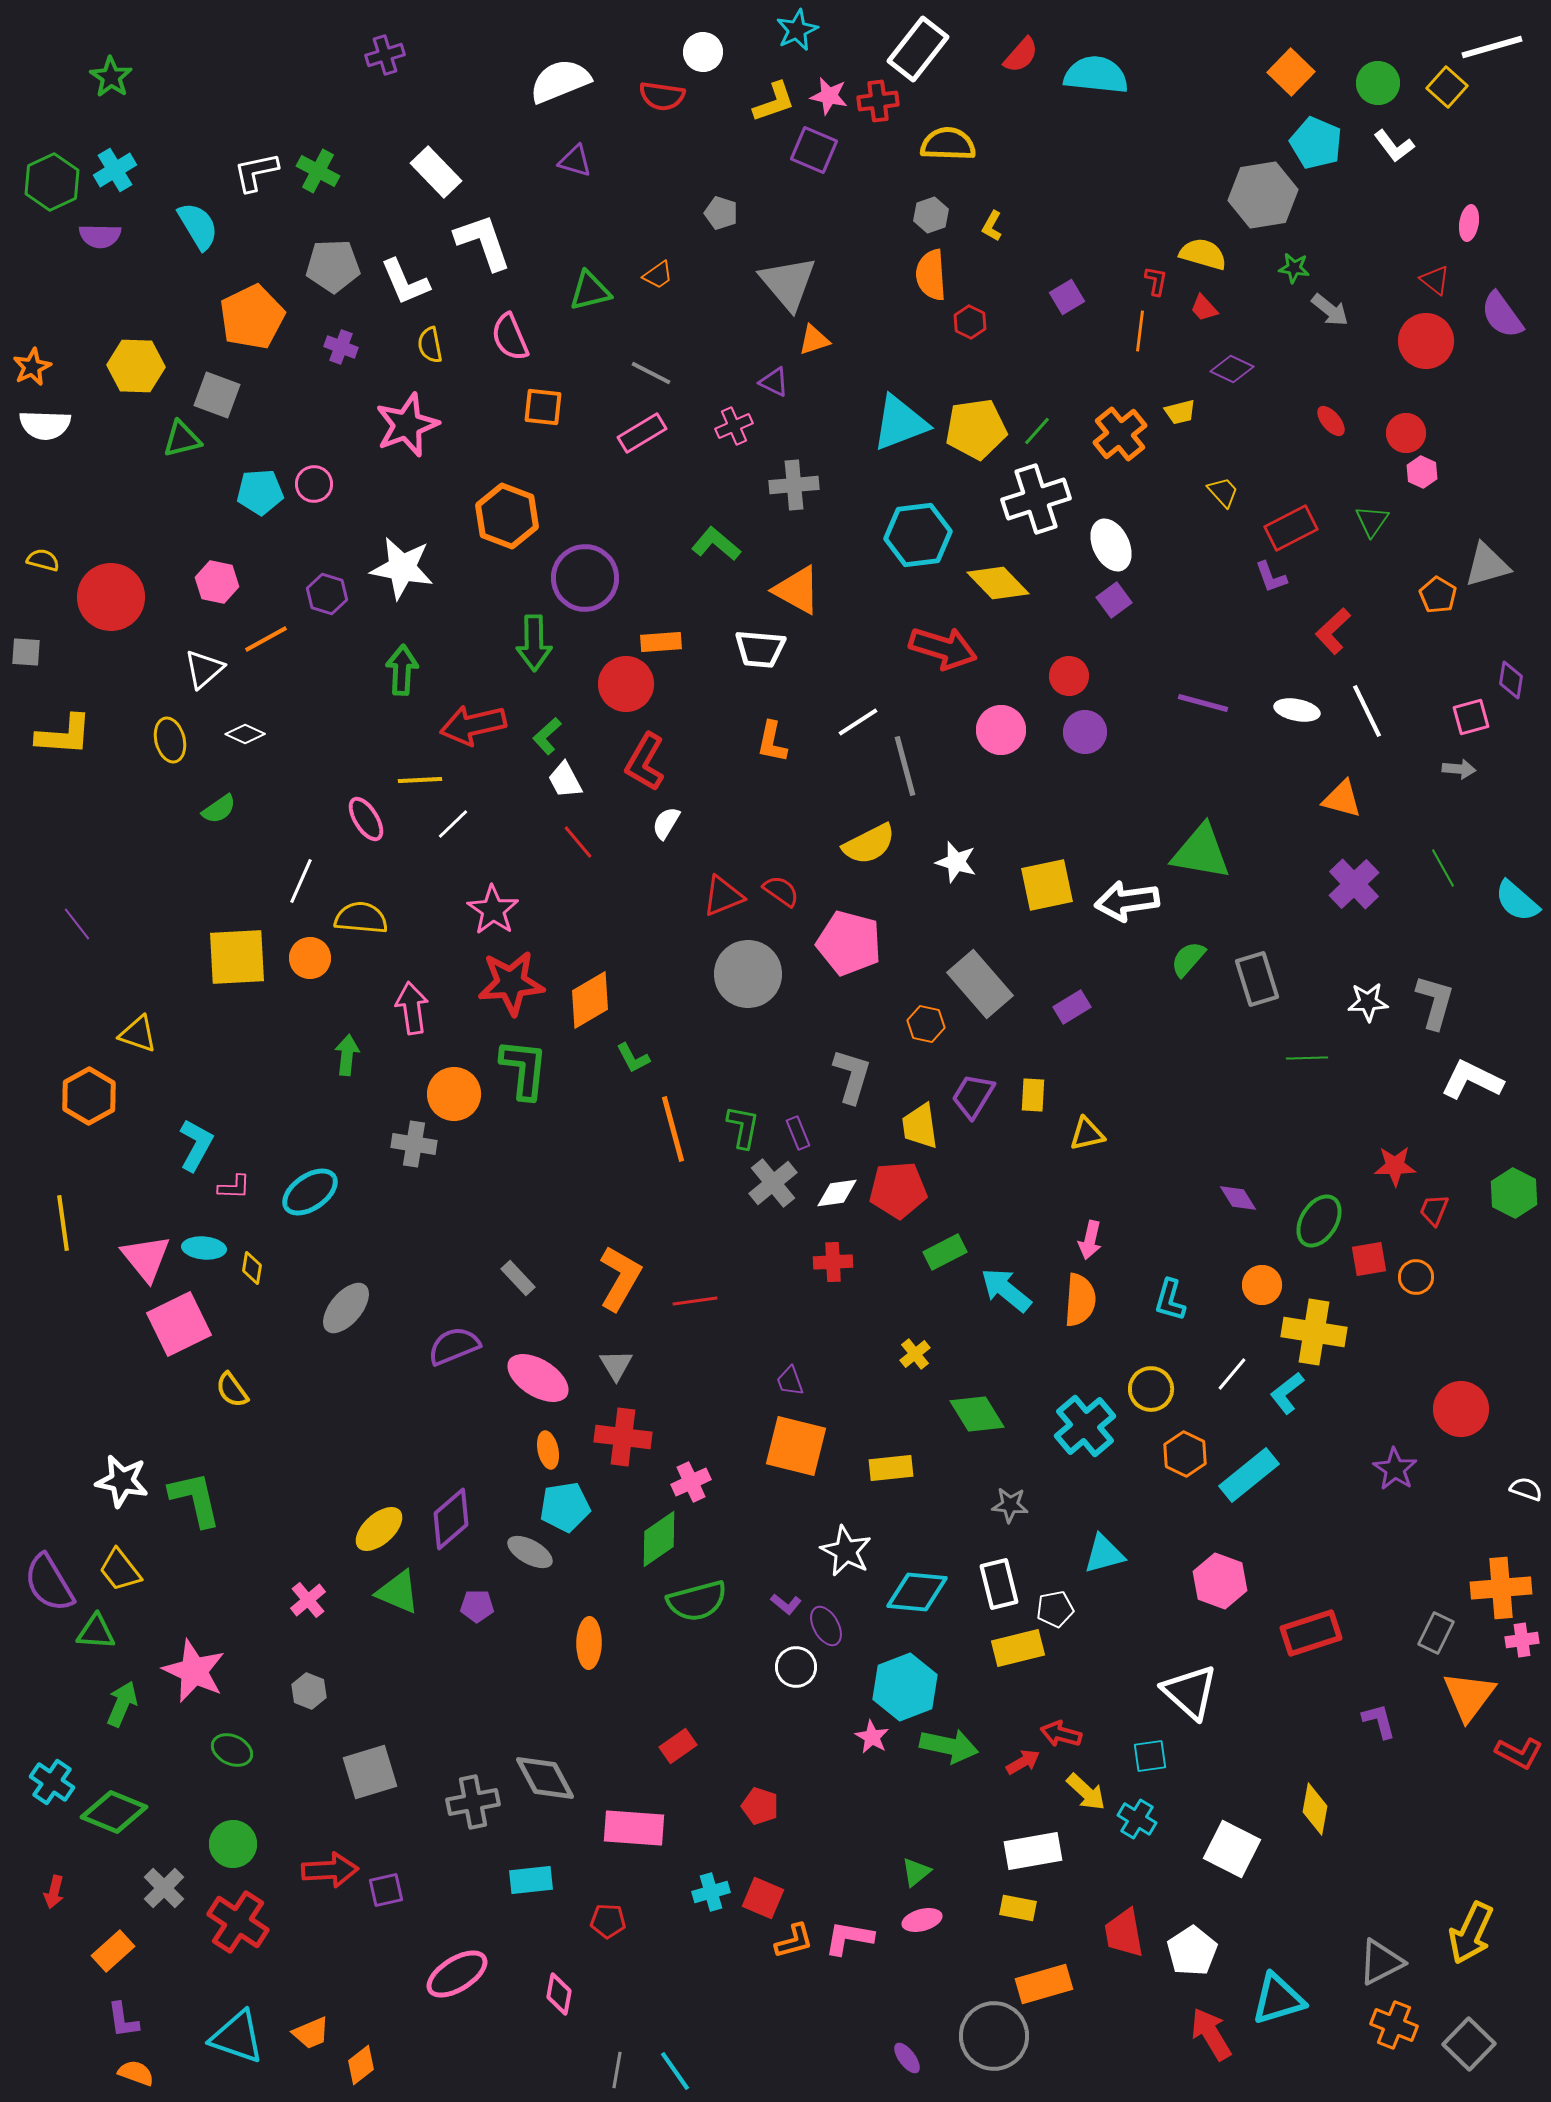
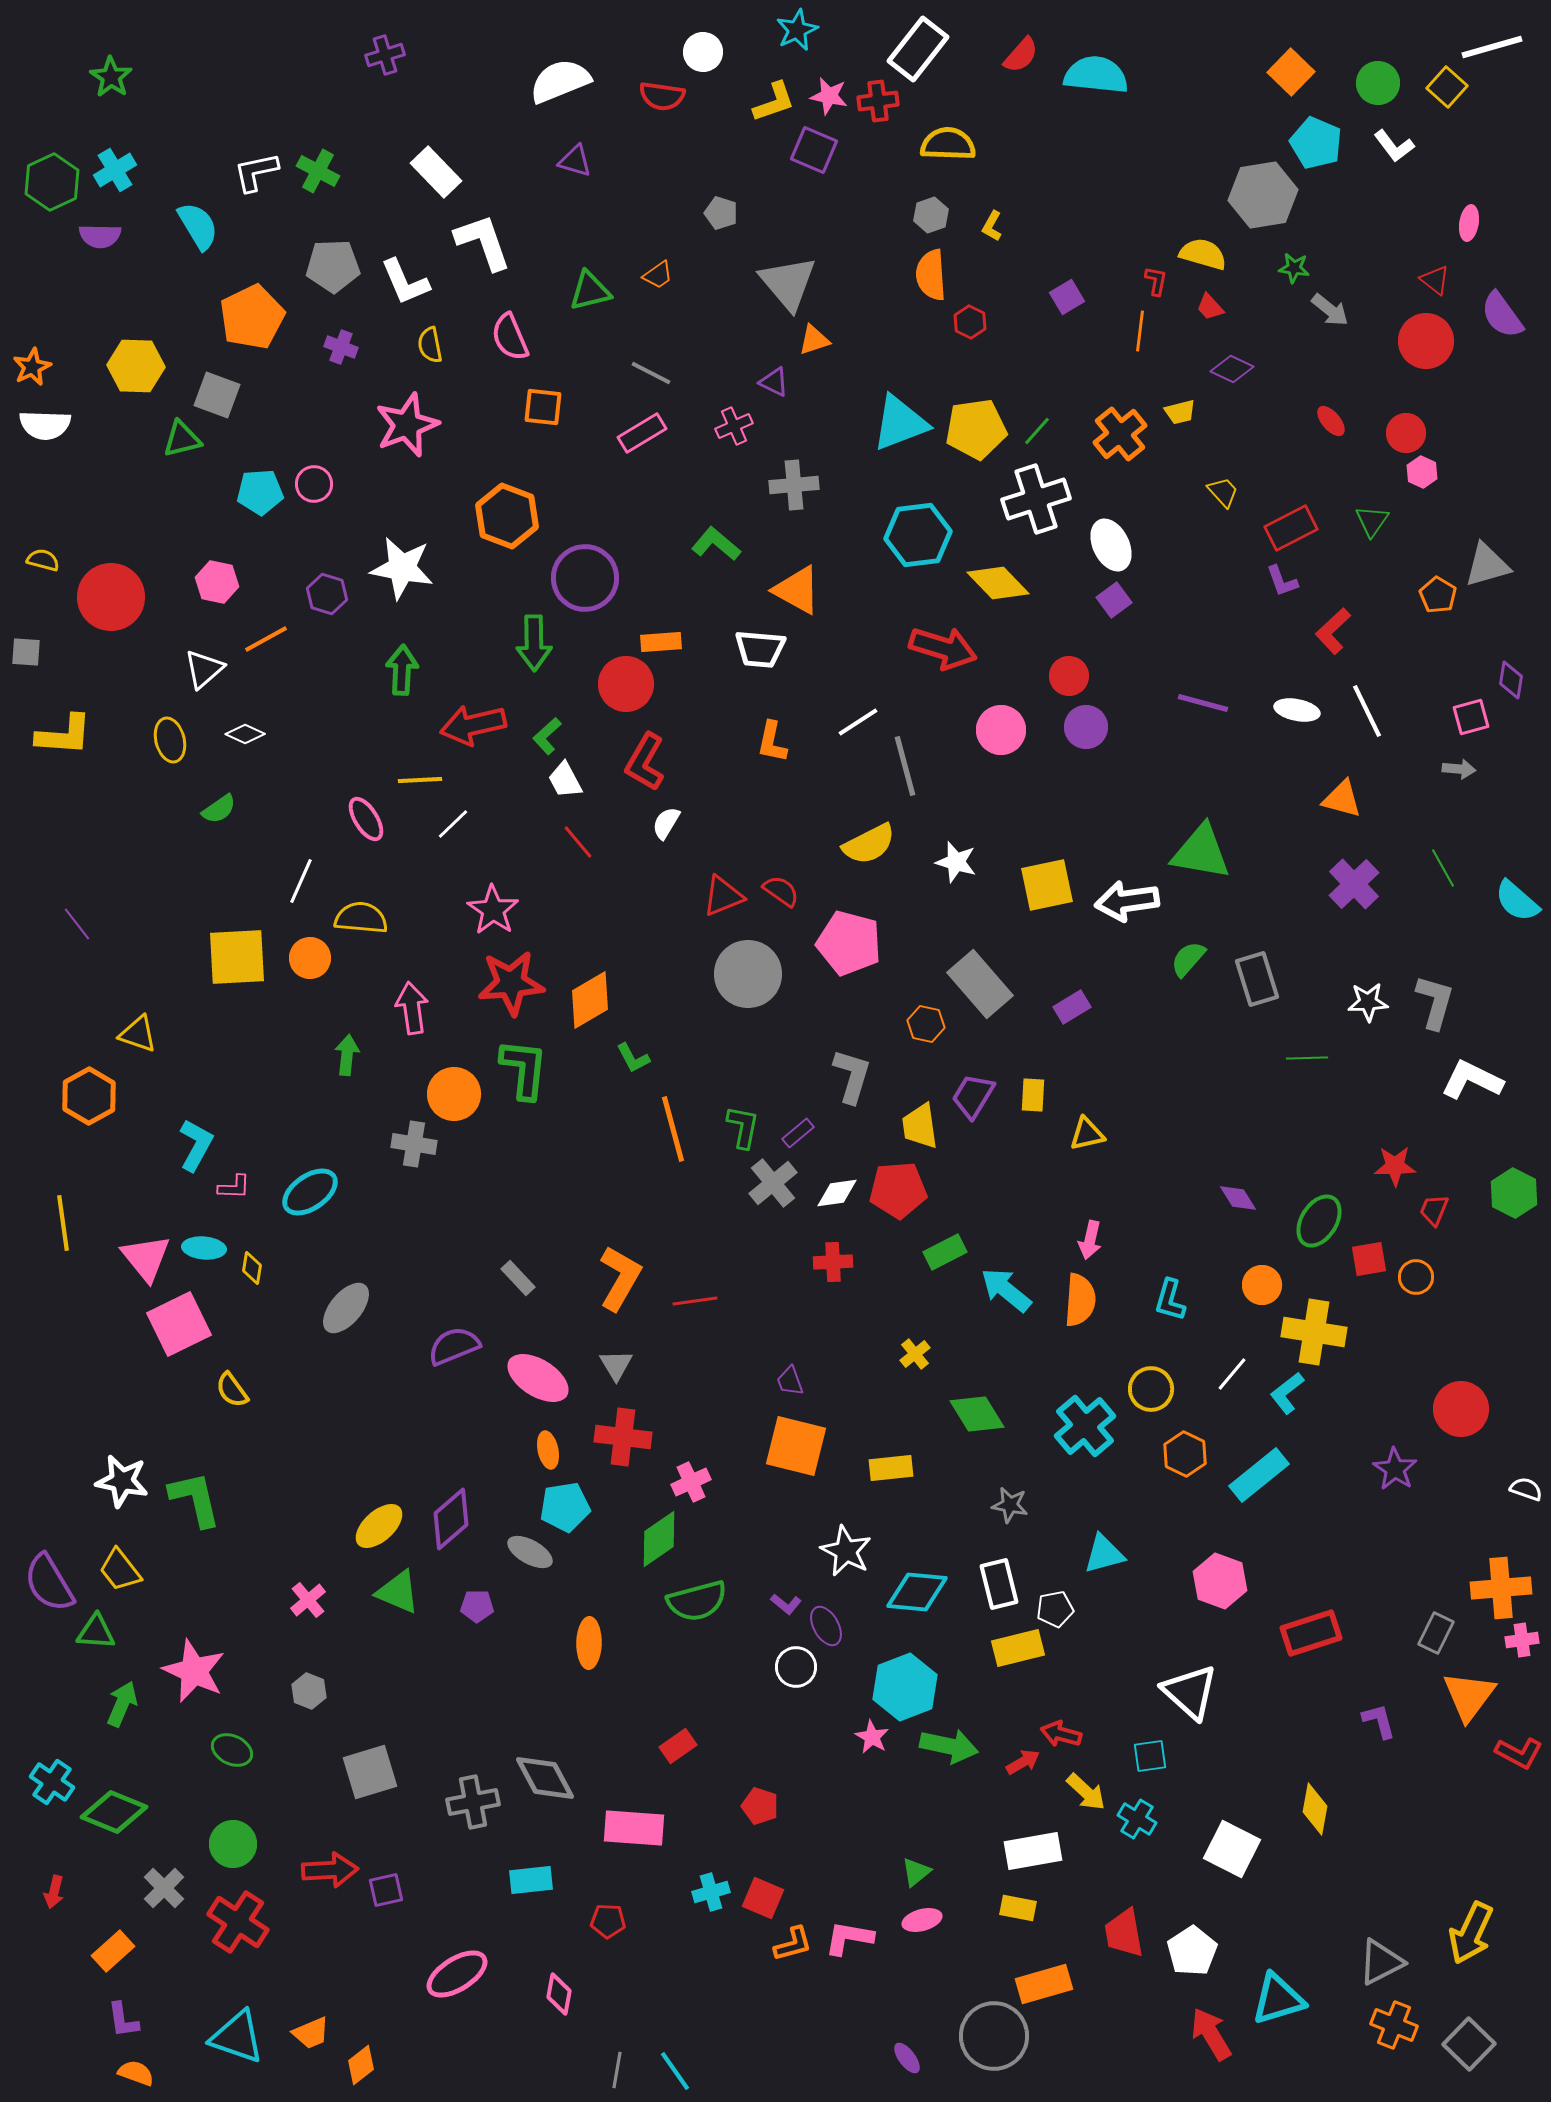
red trapezoid at (1204, 308): moved 6 px right, 1 px up
purple L-shape at (1271, 577): moved 11 px right, 4 px down
purple circle at (1085, 732): moved 1 px right, 5 px up
purple rectangle at (798, 1133): rotated 72 degrees clockwise
cyan rectangle at (1249, 1475): moved 10 px right
gray star at (1010, 1505): rotated 6 degrees clockwise
yellow ellipse at (379, 1529): moved 3 px up
orange L-shape at (794, 1941): moved 1 px left, 3 px down
